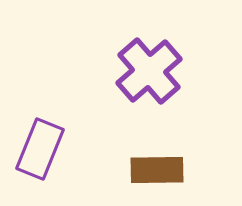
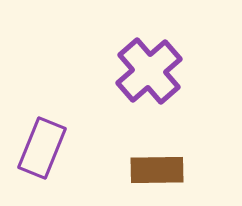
purple rectangle: moved 2 px right, 1 px up
